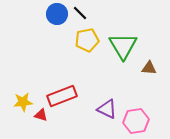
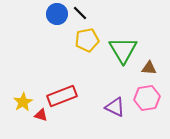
green triangle: moved 4 px down
yellow star: rotated 24 degrees counterclockwise
purple triangle: moved 8 px right, 2 px up
pink hexagon: moved 11 px right, 23 px up
